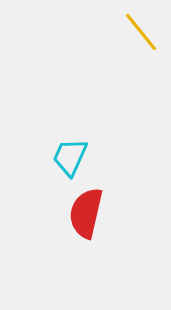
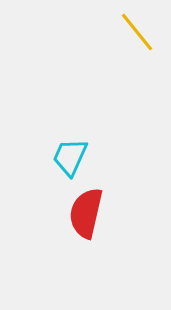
yellow line: moved 4 px left
